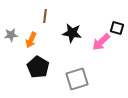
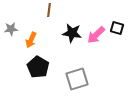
brown line: moved 4 px right, 6 px up
gray star: moved 6 px up
pink arrow: moved 5 px left, 7 px up
